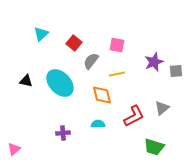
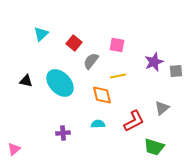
yellow line: moved 1 px right, 2 px down
red L-shape: moved 5 px down
